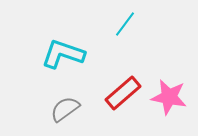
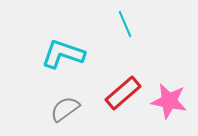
cyan line: rotated 60 degrees counterclockwise
pink star: moved 4 px down
